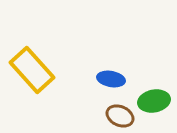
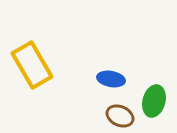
yellow rectangle: moved 5 px up; rotated 12 degrees clockwise
green ellipse: rotated 64 degrees counterclockwise
